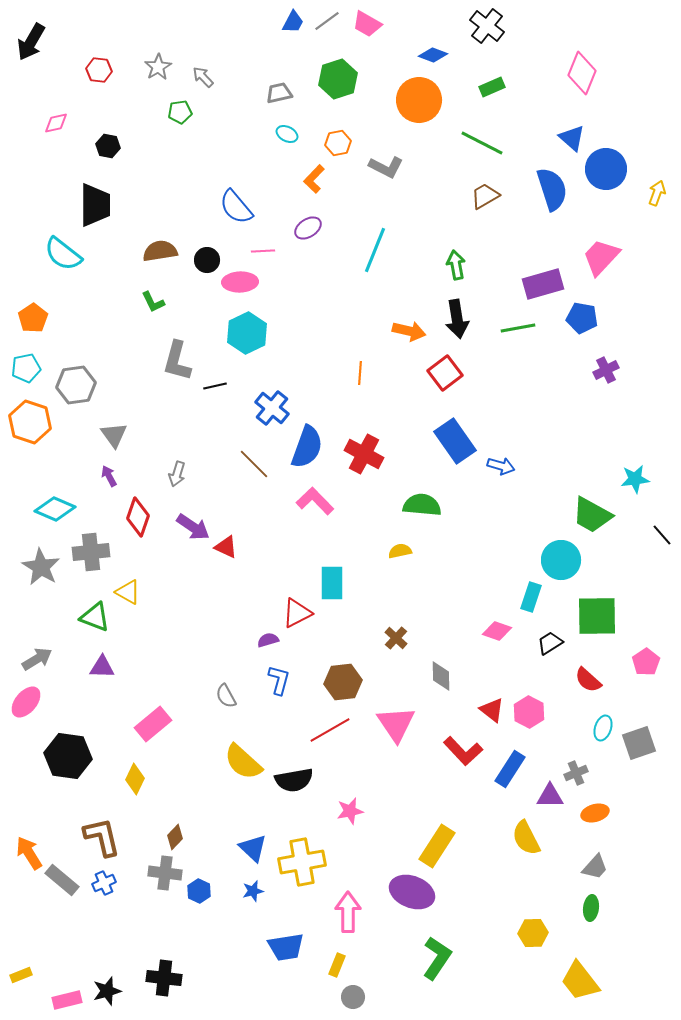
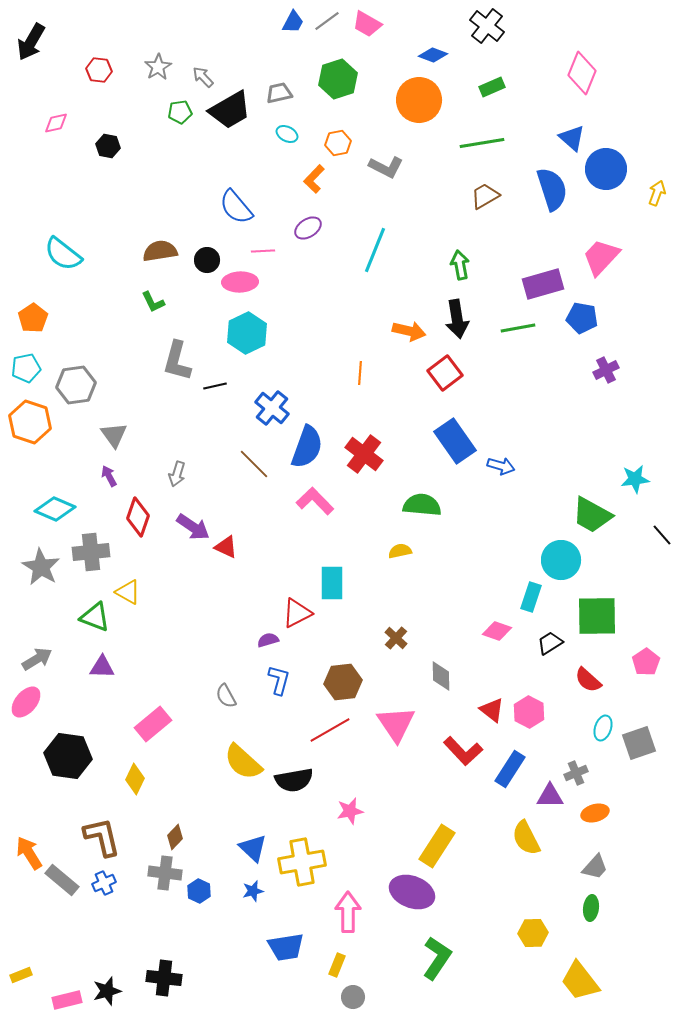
green line at (482, 143): rotated 36 degrees counterclockwise
black trapezoid at (95, 205): moved 135 px right, 95 px up; rotated 60 degrees clockwise
green arrow at (456, 265): moved 4 px right
red cross at (364, 454): rotated 9 degrees clockwise
